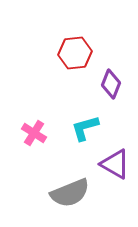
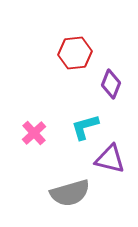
cyan L-shape: moved 1 px up
pink cross: rotated 15 degrees clockwise
purple triangle: moved 5 px left, 5 px up; rotated 16 degrees counterclockwise
gray semicircle: rotated 6 degrees clockwise
